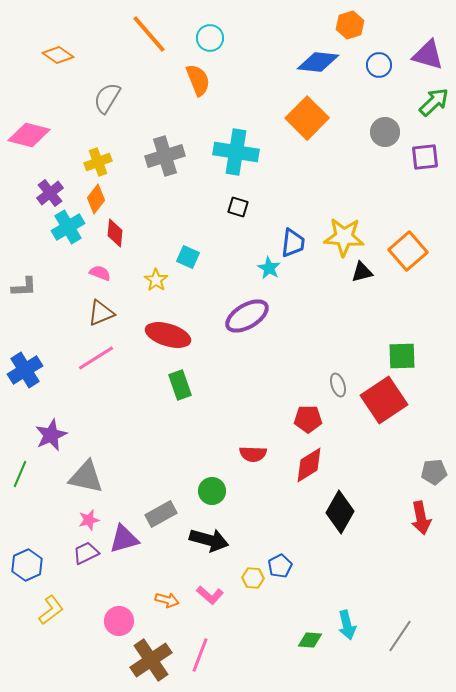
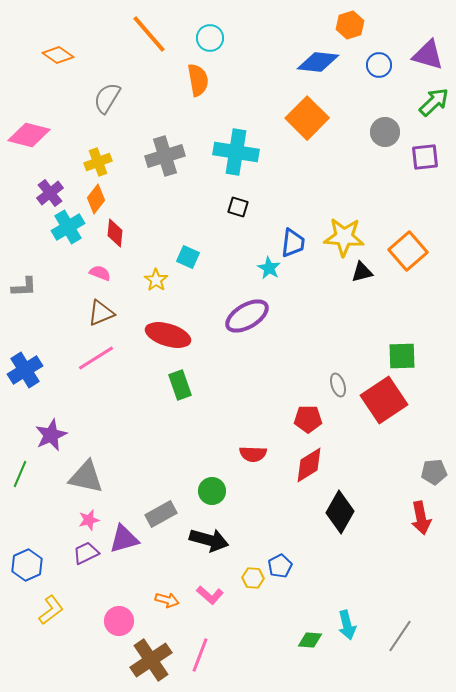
orange semicircle at (198, 80): rotated 12 degrees clockwise
